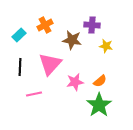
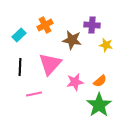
yellow star: moved 1 px up
